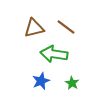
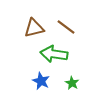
blue star: rotated 24 degrees counterclockwise
